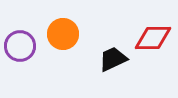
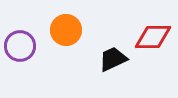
orange circle: moved 3 px right, 4 px up
red diamond: moved 1 px up
